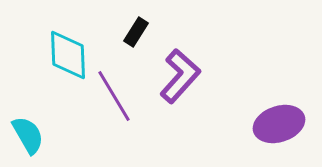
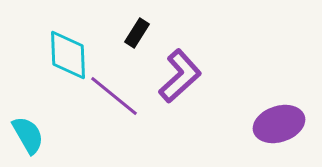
black rectangle: moved 1 px right, 1 px down
purple L-shape: rotated 6 degrees clockwise
purple line: rotated 20 degrees counterclockwise
